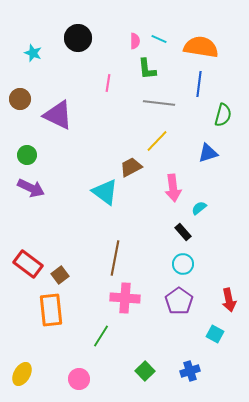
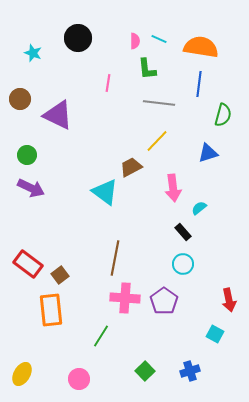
purple pentagon: moved 15 px left
